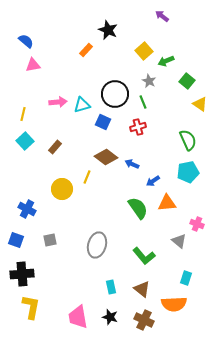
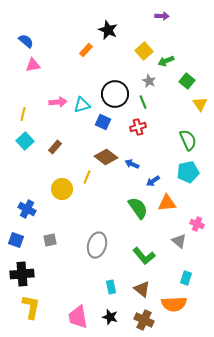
purple arrow at (162, 16): rotated 144 degrees clockwise
yellow triangle at (200, 104): rotated 21 degrees clockwise
